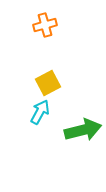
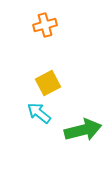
cyan arrow: moved 1 px left, 1 px down; rotated 80 degrees counterclockwise
